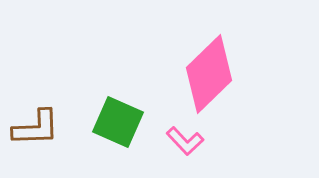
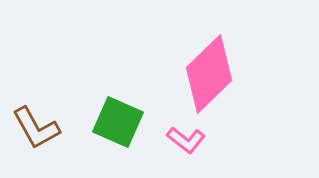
brown L-shape: rotated 63 degrees clockwise
pink L-shape: moved 1 px right, 1 px up; rotated 9 degrees counterclockwise
